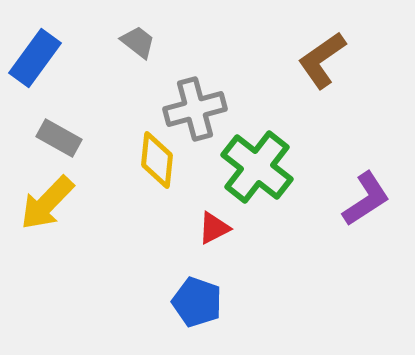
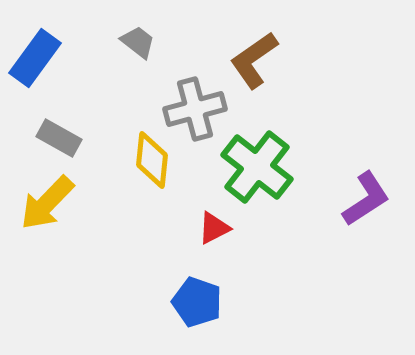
brown L-shape: moved 68 px left
yellow diamond: moved 5 px left
